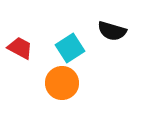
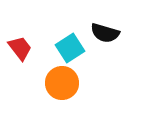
black semicircle: moved 7 px left, 2 px down
red trapezoid: rotated 24 degrees clockwise
